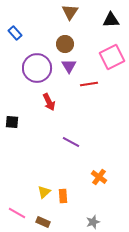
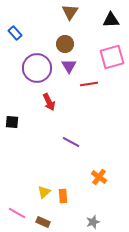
pink square: rotated 10 degrees clockwise
